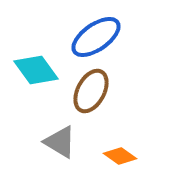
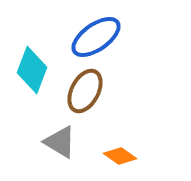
cyan diamond: moved 4 px left; rotated 57 degrees clockwise
brown ellipse: moved 6 px left
